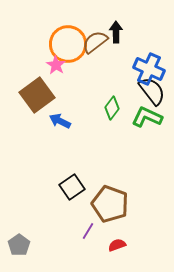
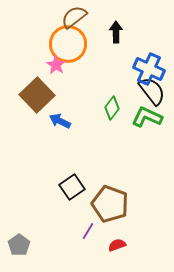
brown semicircle: moved 21 px left, 25 px up
brown square: rotated 8 degrees counterclockwise
